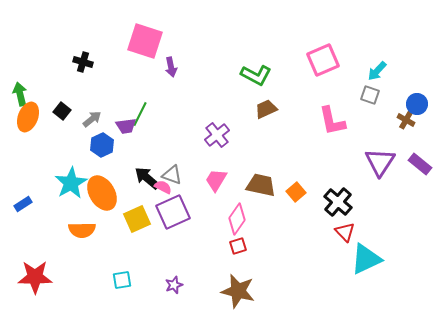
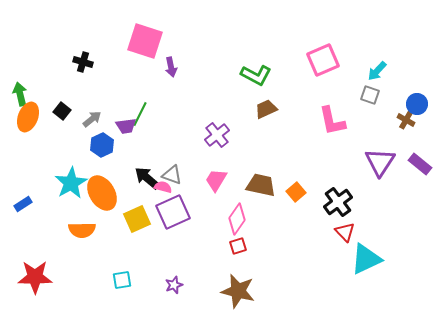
pink semicircle at (163, 187): rotated 12 degrees counterclockwise
black cross at (338, 202): rotated 12 degrees clockwise
